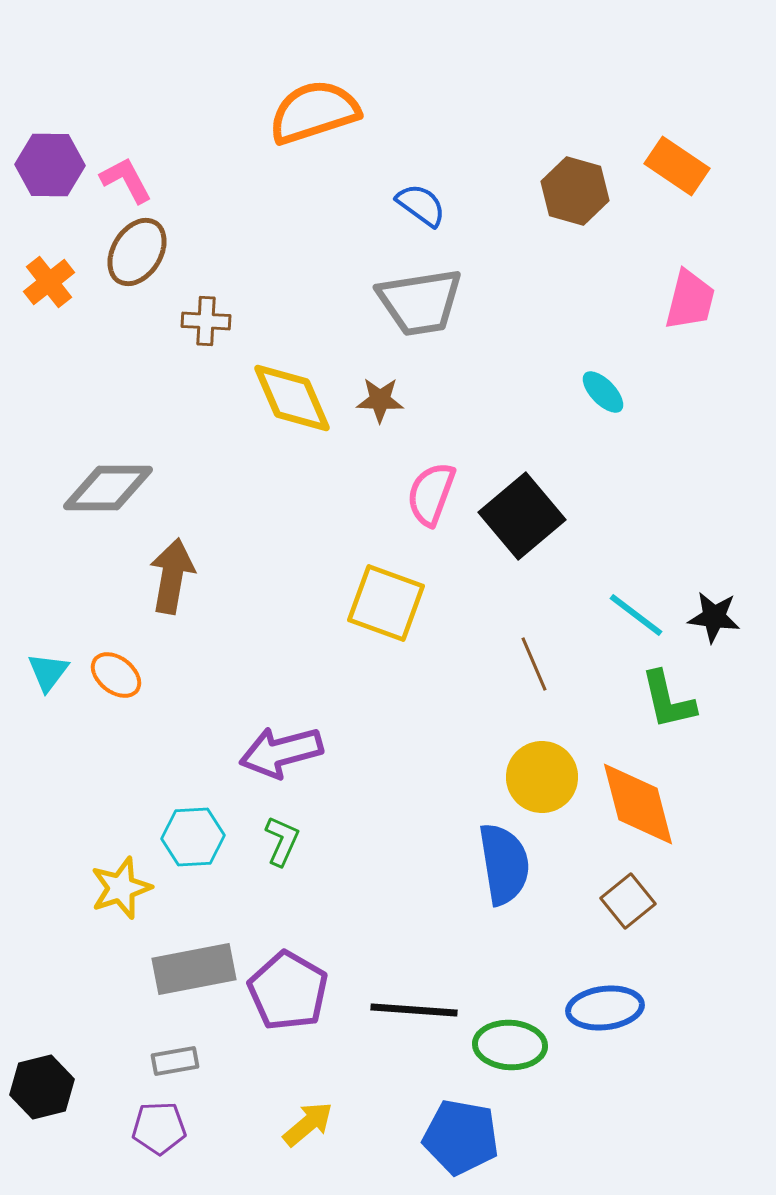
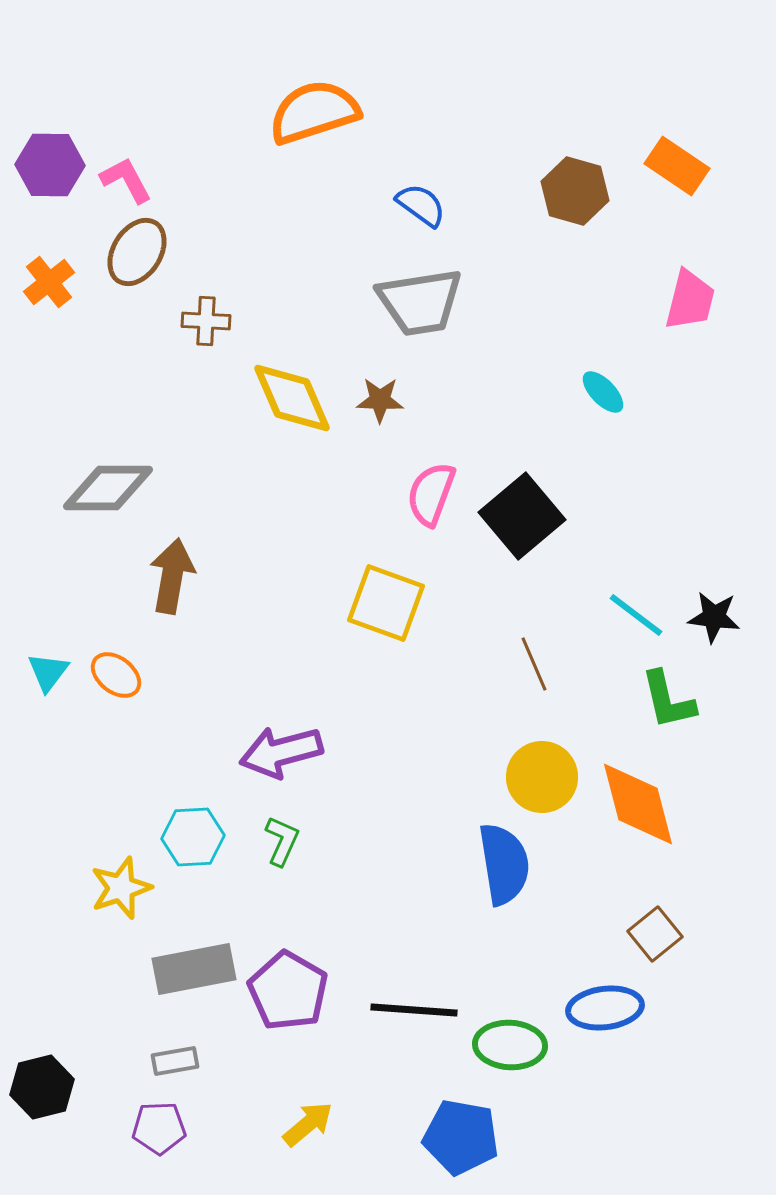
brown square at (628, 901): moved 27 px right, 33 px down
